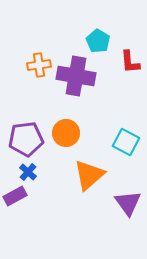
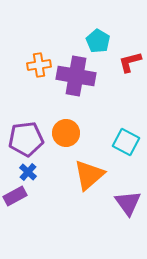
red L-shape: rotated 80 degrees clockwise
